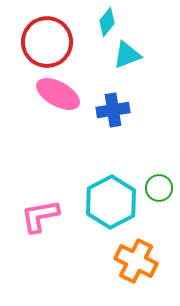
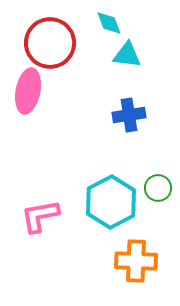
cyan diamond: moved 2 px right, 1 px down; rotated 60 degrees counterclockwise
red circle: moved 3 px right, 1 px down
cyan triangle: rotated 28 degrees clockwise
pink ellipse: moved 30 px left, 3 px up; rotated 72 degrees clockwise
blue cross: moved 16 px right, 5 px down
green circle: moved 1 px left
orange cross: rotated 24 degrees counterclockwise
